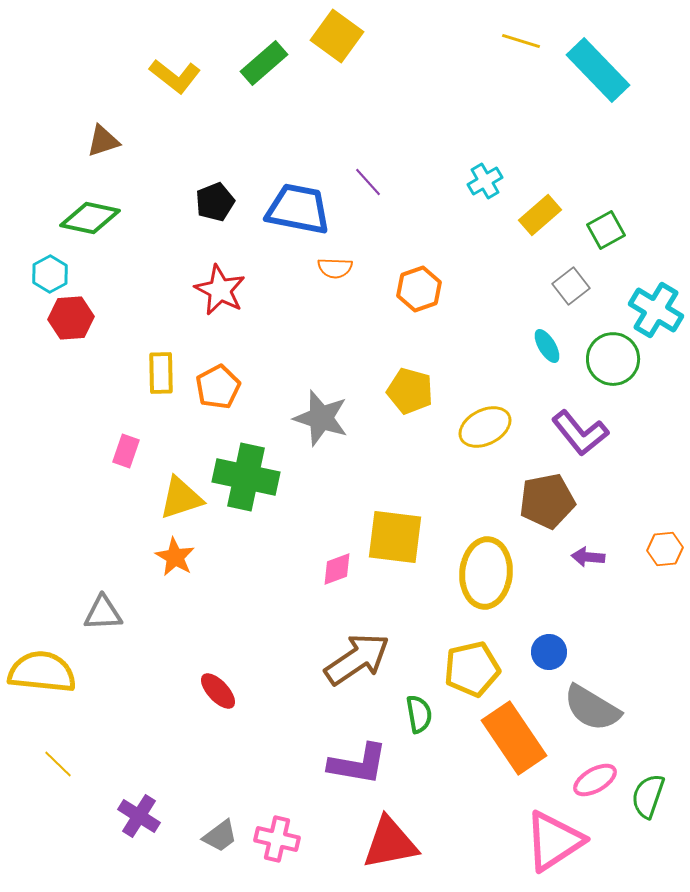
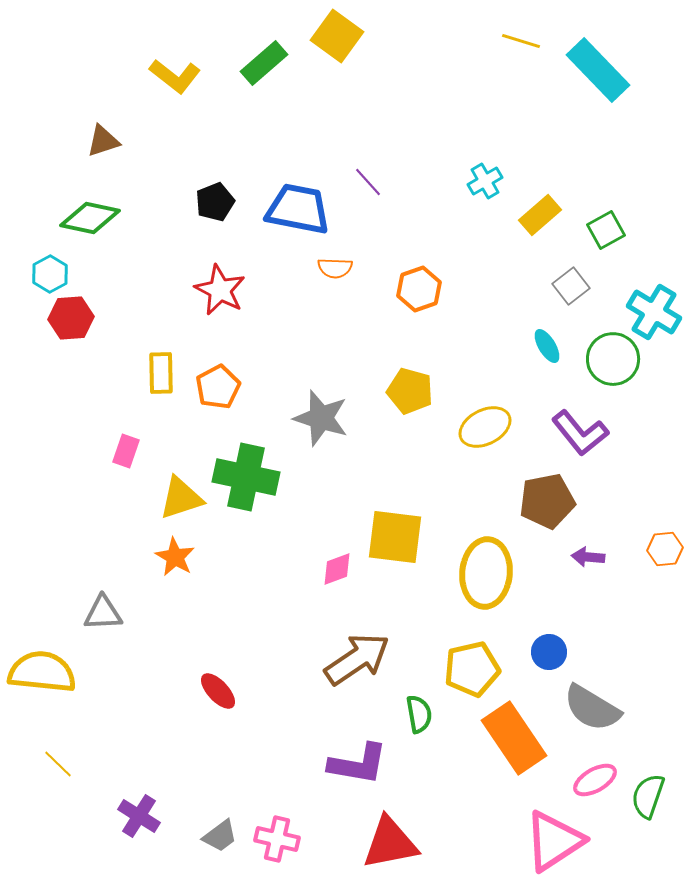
cyan cross at (656, 310): moved 2 px left, 2 px down
